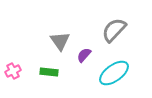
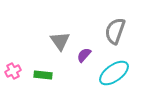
gray semicircle: moved 1 px right, 1 px down; rotated 24 degrees counterclockwise
green rectangle: moved 6 px left, 3 px down
